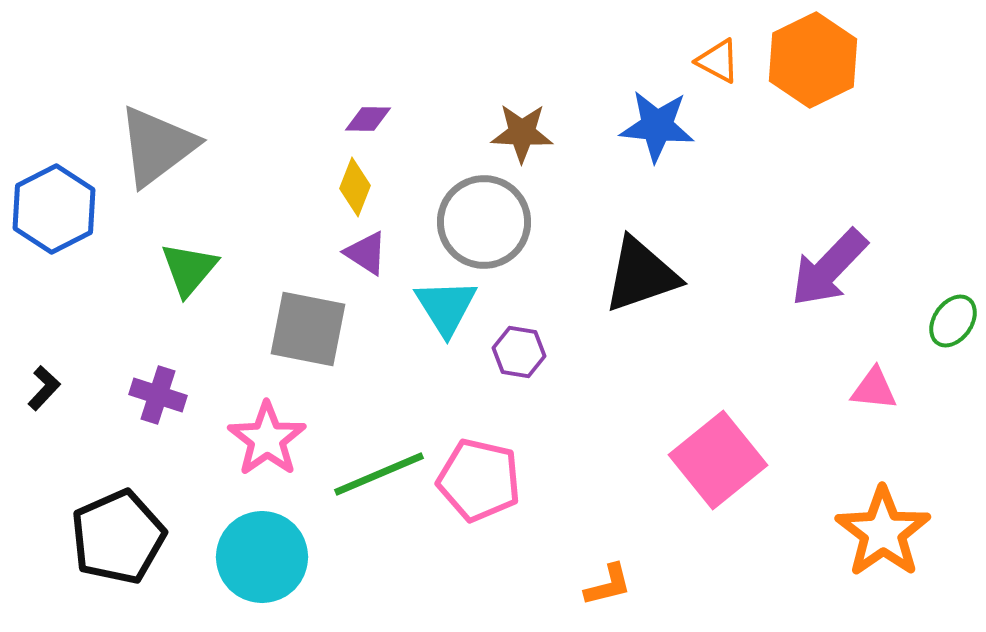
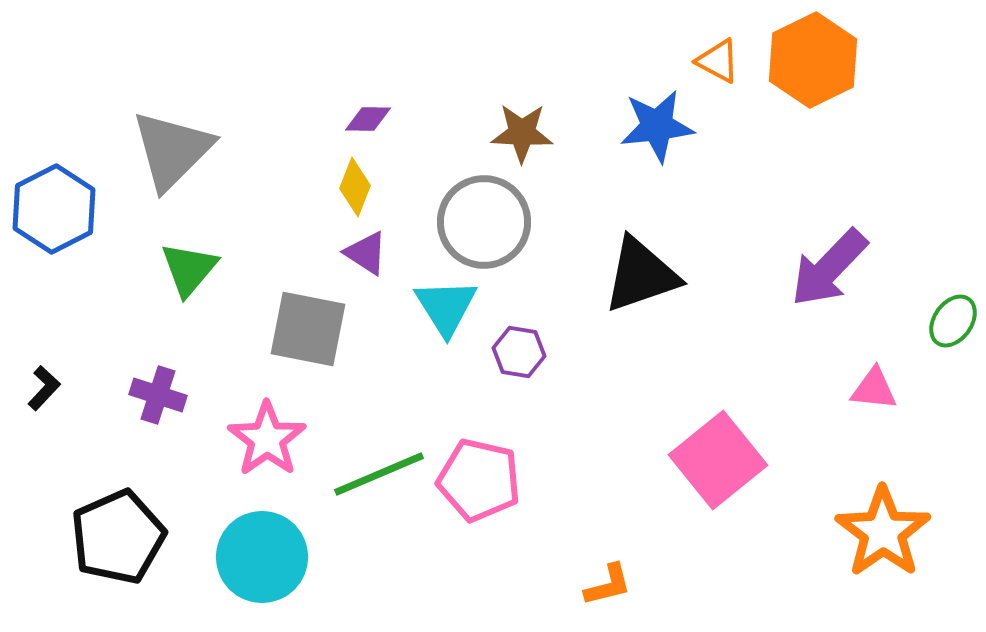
blue star: rotated 12 degrees counterclockwise
gray triangle: moved 15 px right, 4 px down; rotated 8 degrees counterclockwise
